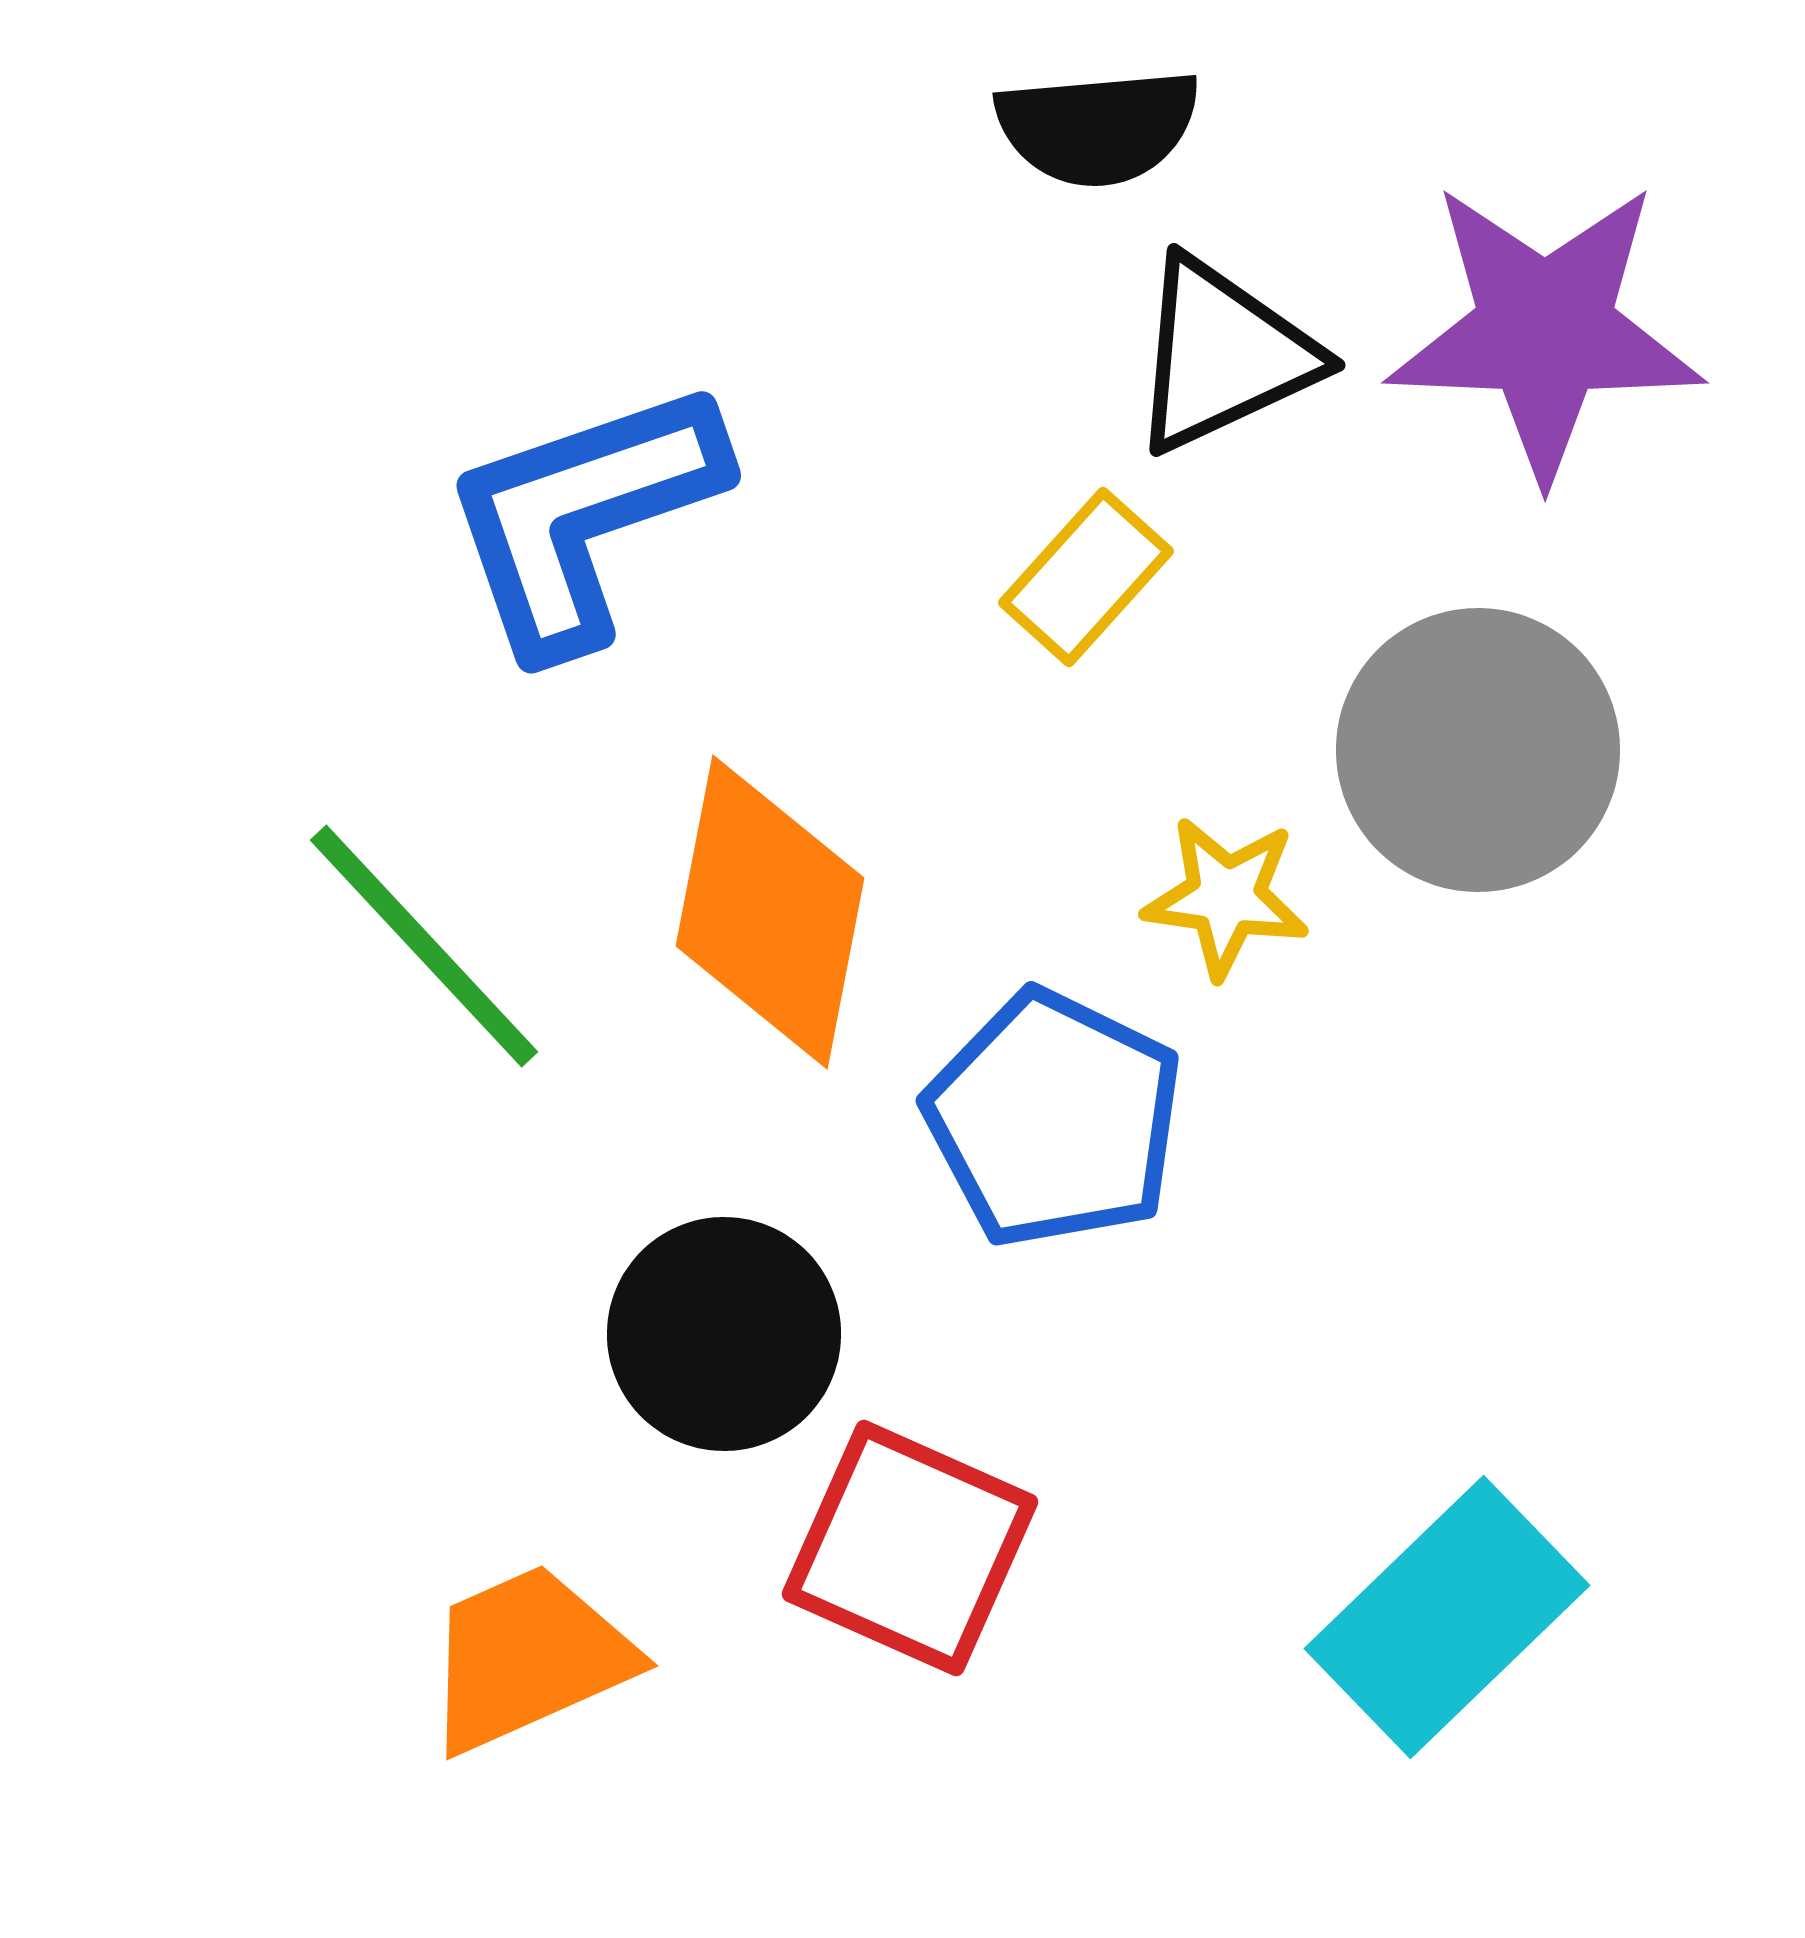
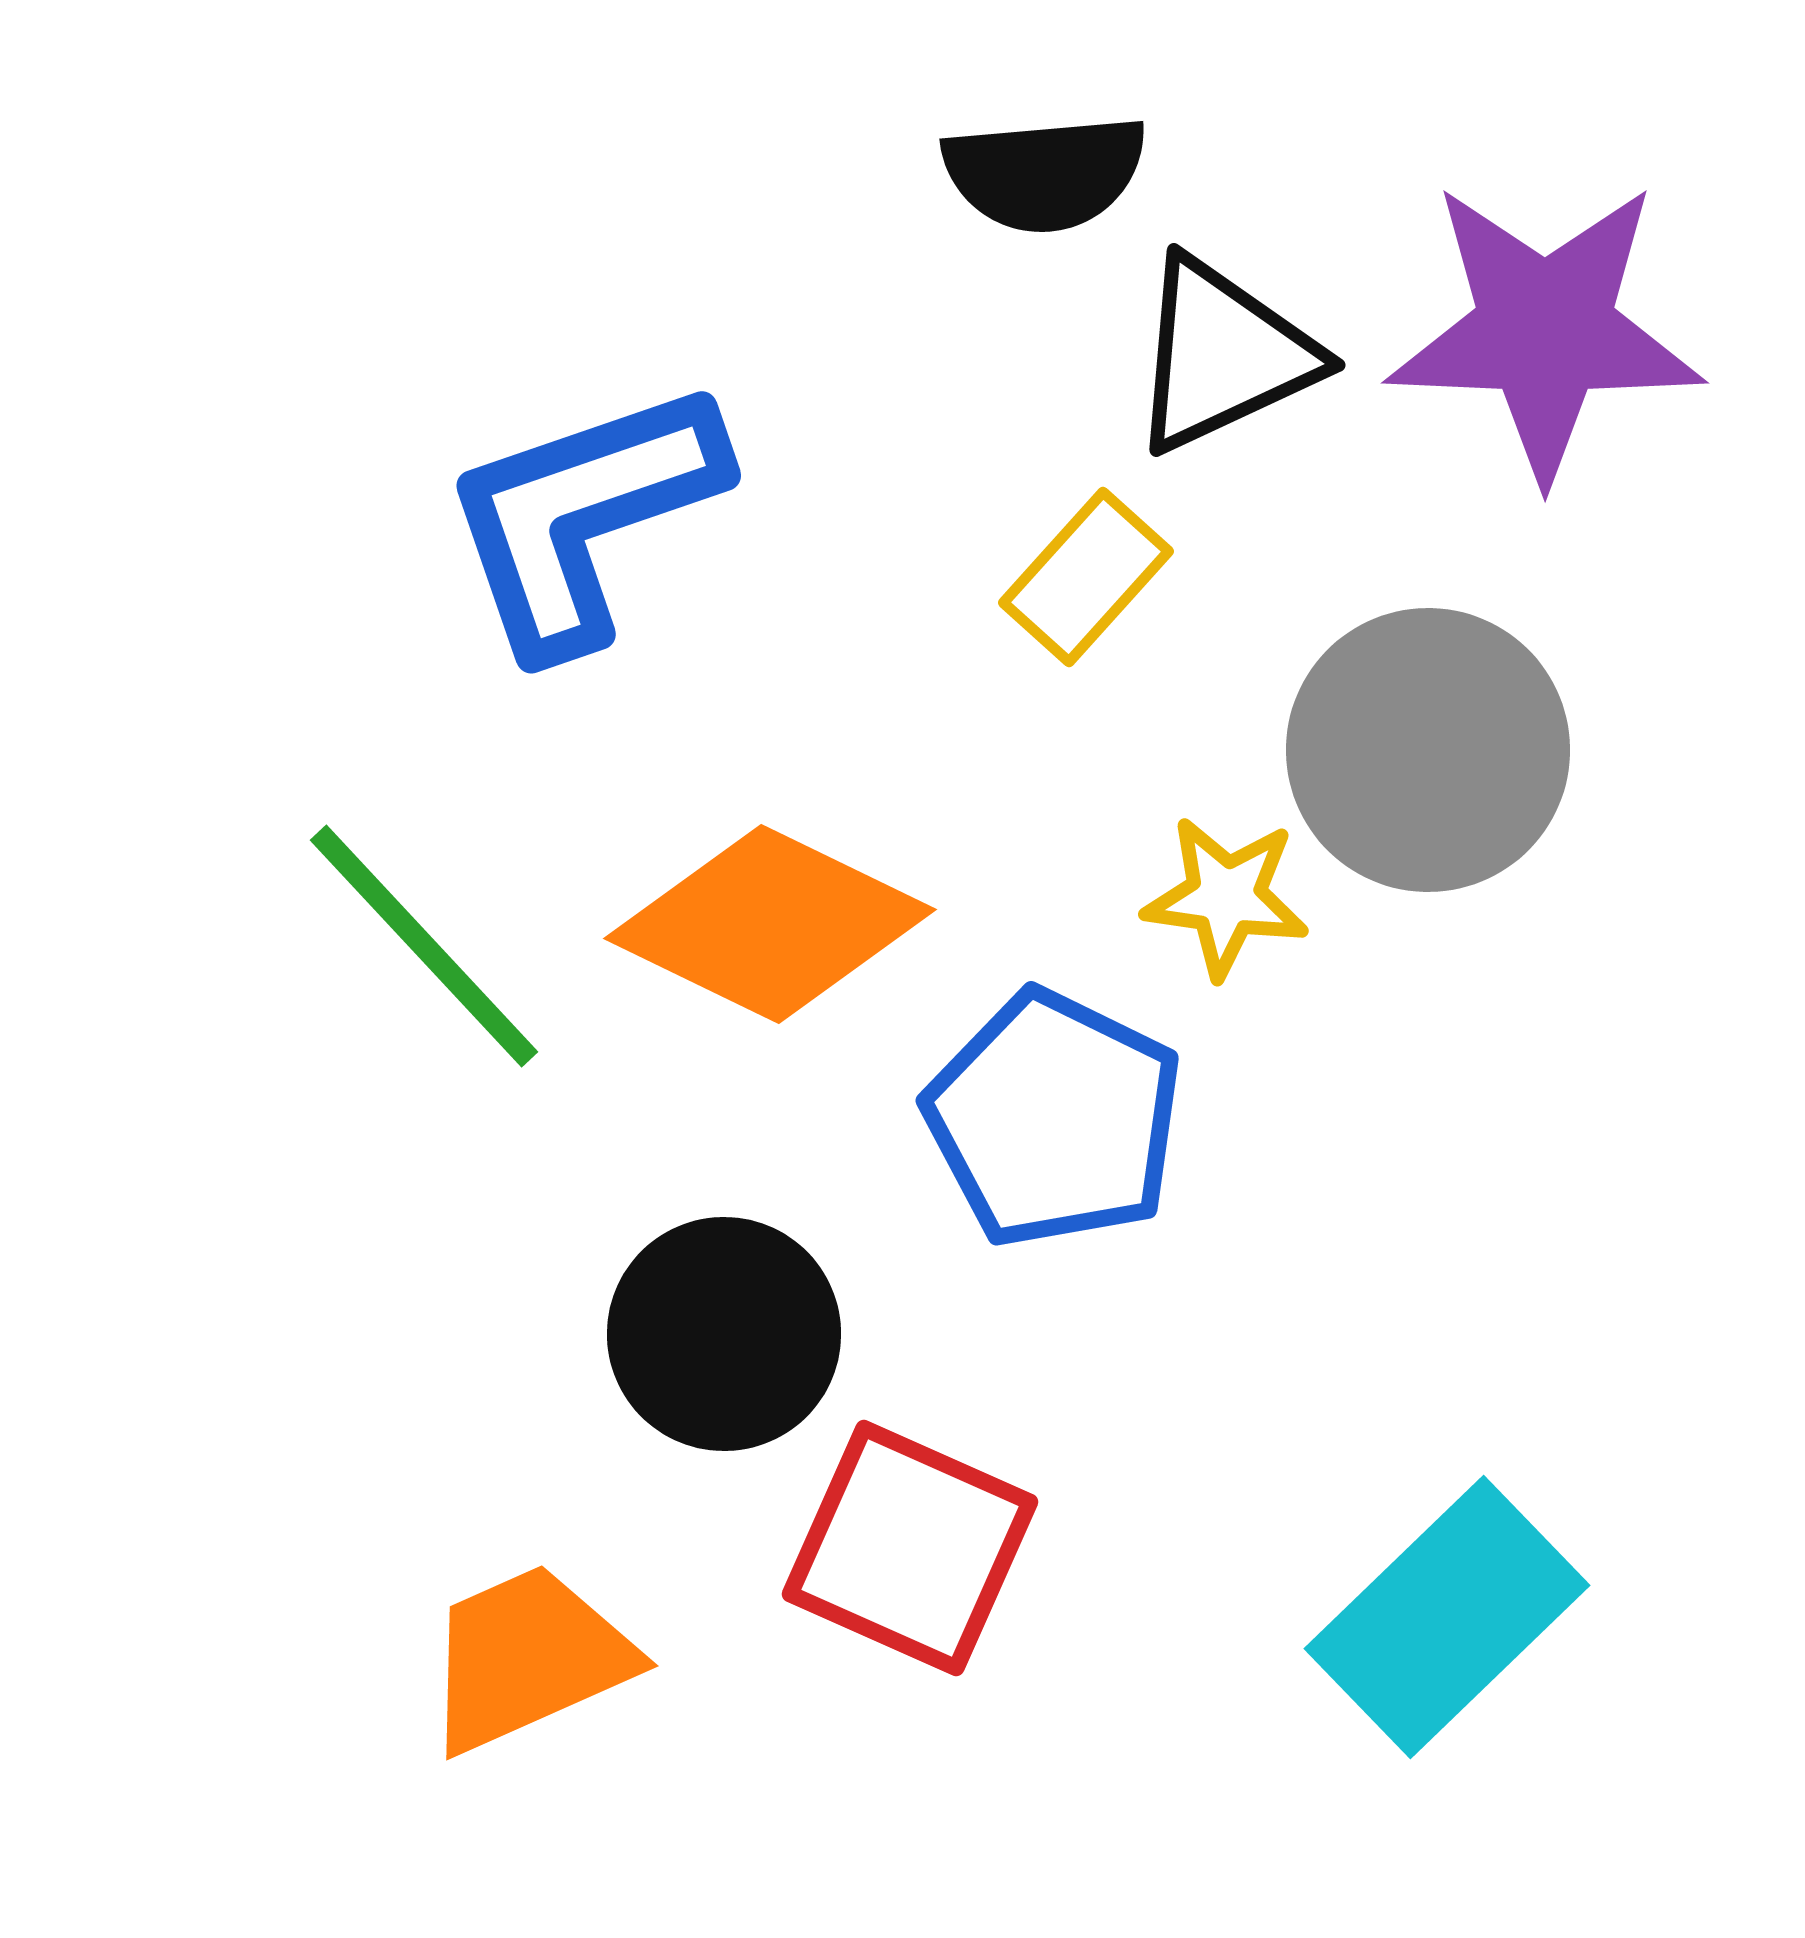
black semicircle: moved 53 px left, 46 px down
gray circle: moved 50 px left
orange diamond: moved 12 px down; rotated 75 degrees counterclockwise
